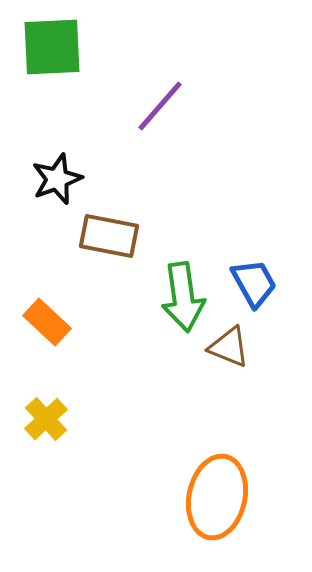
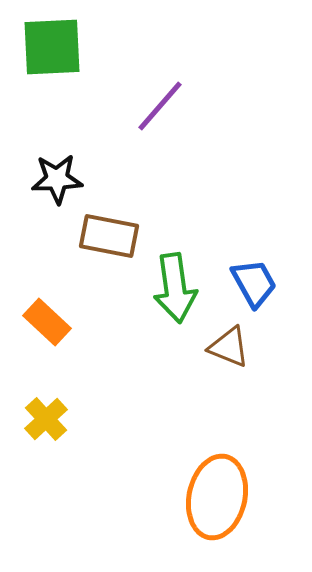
black star: rotated 18 degrees clockwise
green arrow: moved 8 px left, 9 px up
